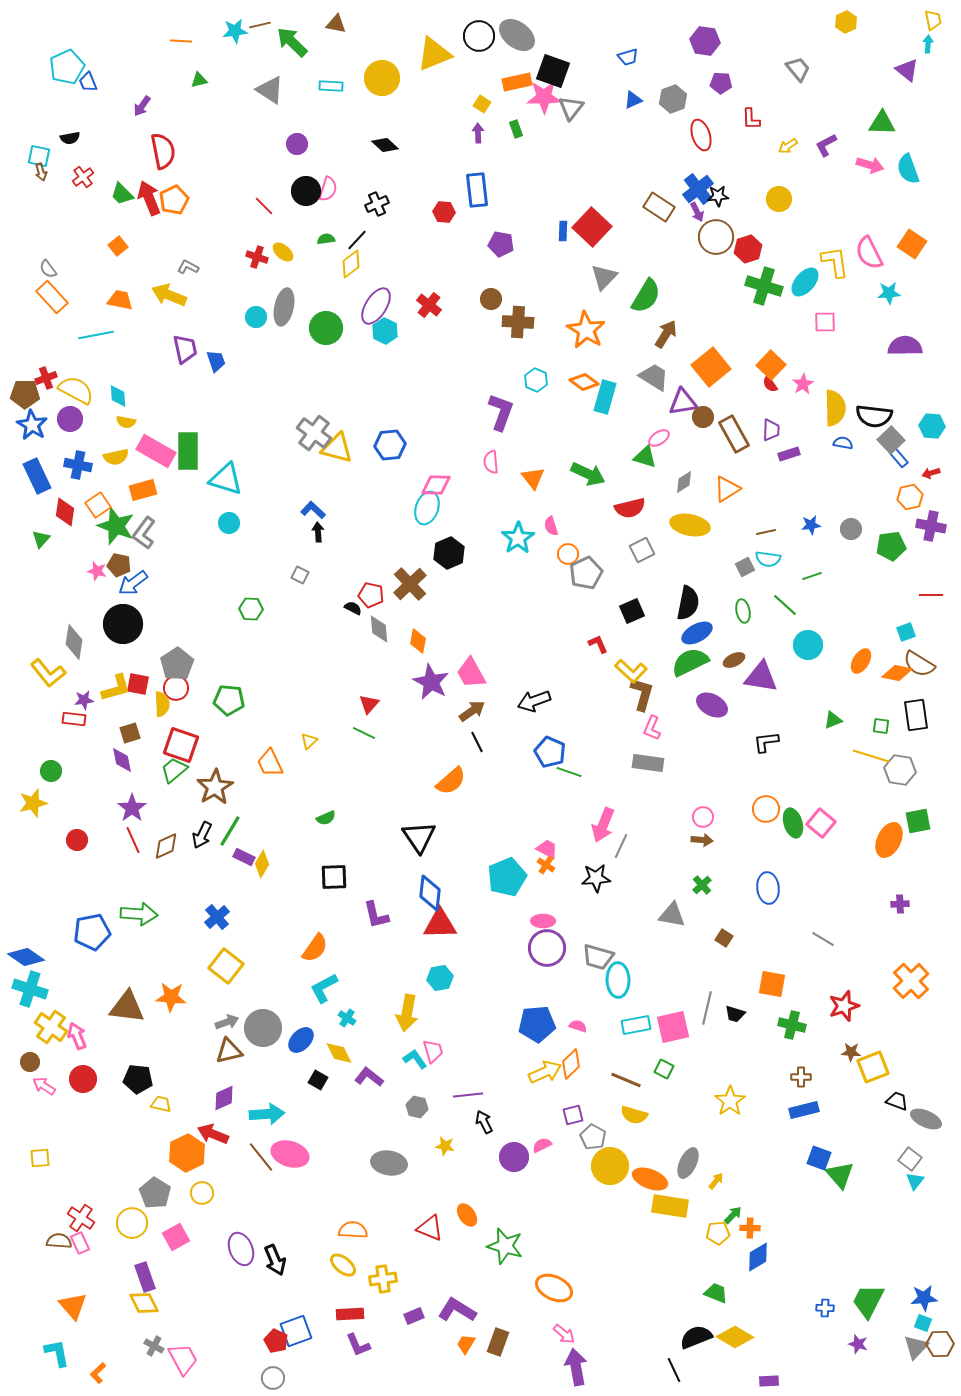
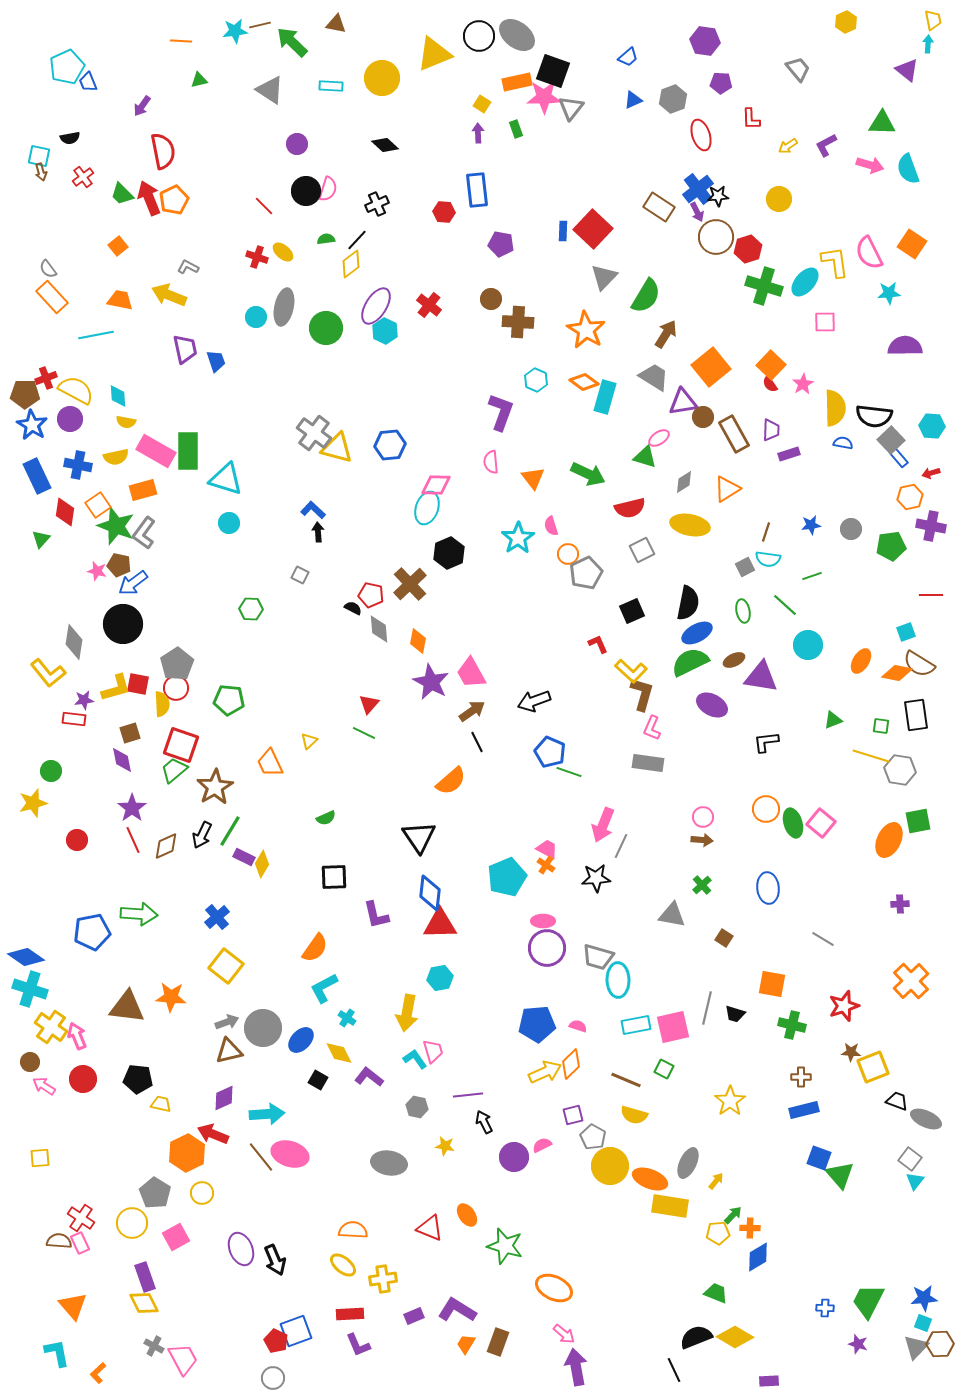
blue trapezoid at (628, 57): rotated 25 degrees counterclockwise
red square at (592, 227): moved 1 px right, 2 px down
brown line at (766, 532): rotated 60 degrees counterclockwise
